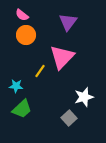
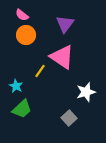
purple triangle: moved 3 px left, 2 px down
pink triangle: rotated 40 degrees counterclockwise
cyan star: rotated 24 degrees clockwise
white star: moved 2 px right, 5 px up
